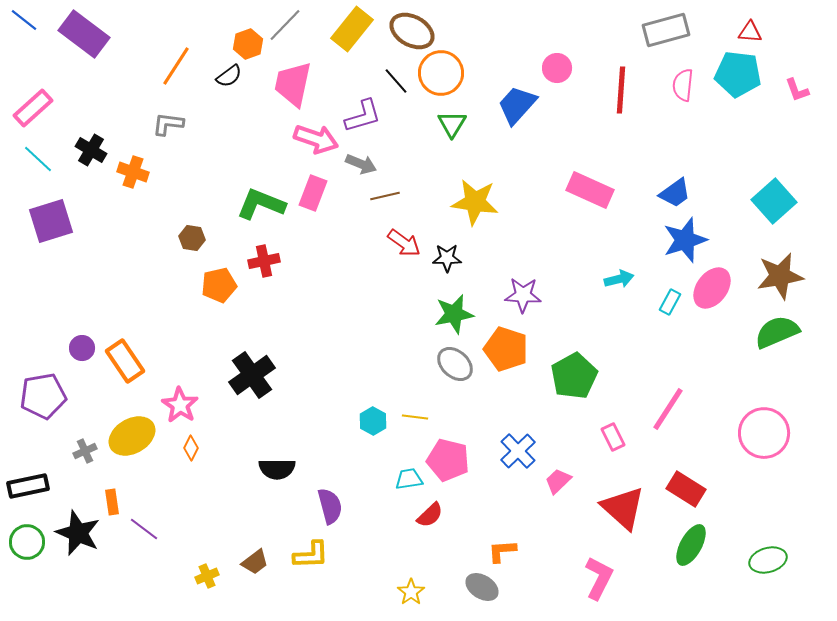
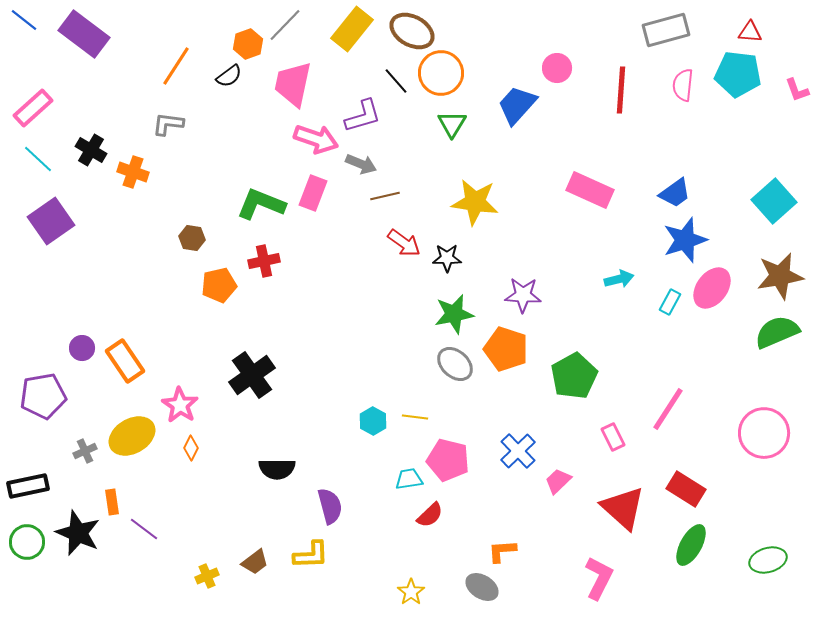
purple square at (51, 221): rotated 18 degrees counterclockwise
